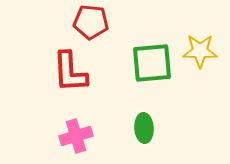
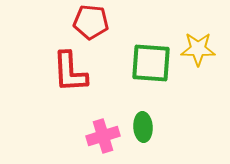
yellow star: moved 2 px left, 2 px up
green square: moved 1 px left; rotated 9 degrees clockwise
green ellipse: moved 1 px left, 1 px up
pink cross: moved 27 px right
